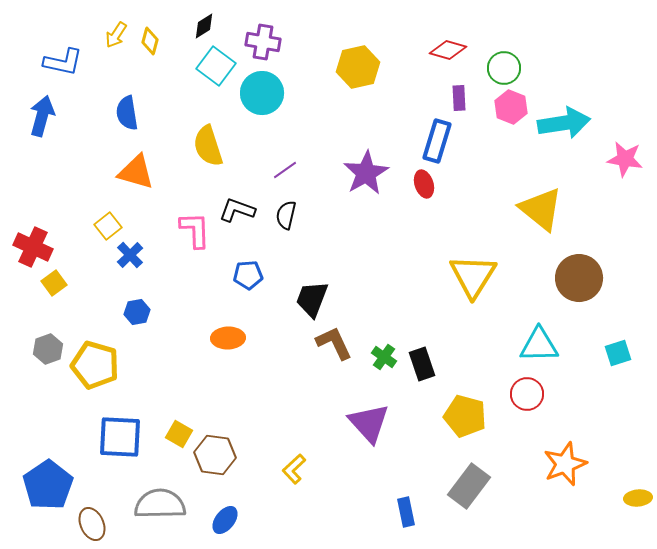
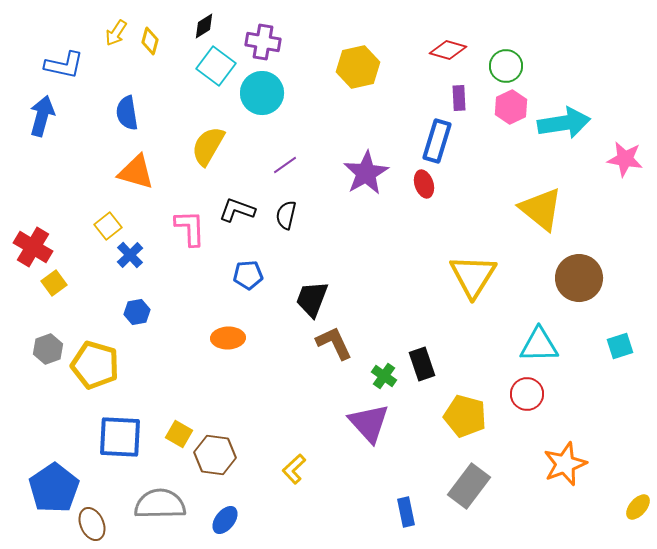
yellow arrow at (116, 35): moved 2 px up
blue L-shape at (63, 62): moved 1 px right, 3 px down
green circle at (504, 68): moved 2 px right, 2 px up
pink hexagon at (511, 107): rotated 12 degrees clockwise
yellow semicircle at (208, 146): rotated 48 degrees clockwise
purple line at (285, 170): moved 5 px up
pink L-shape at (195, 230): moved 5 px left, 2 px up
red cross at (33, 247): rotated 6 degrees clockwise
cyan square at (618, 353): moved 2 px right, 7 px up
green cross at (384, 357): moved 19 px down
blue pentagon at (48, 485): moved 6 px right, 3 px down
yellow ellipse at (638, 498): moved 9 px down; rotated 44 degrees counterclockwise
